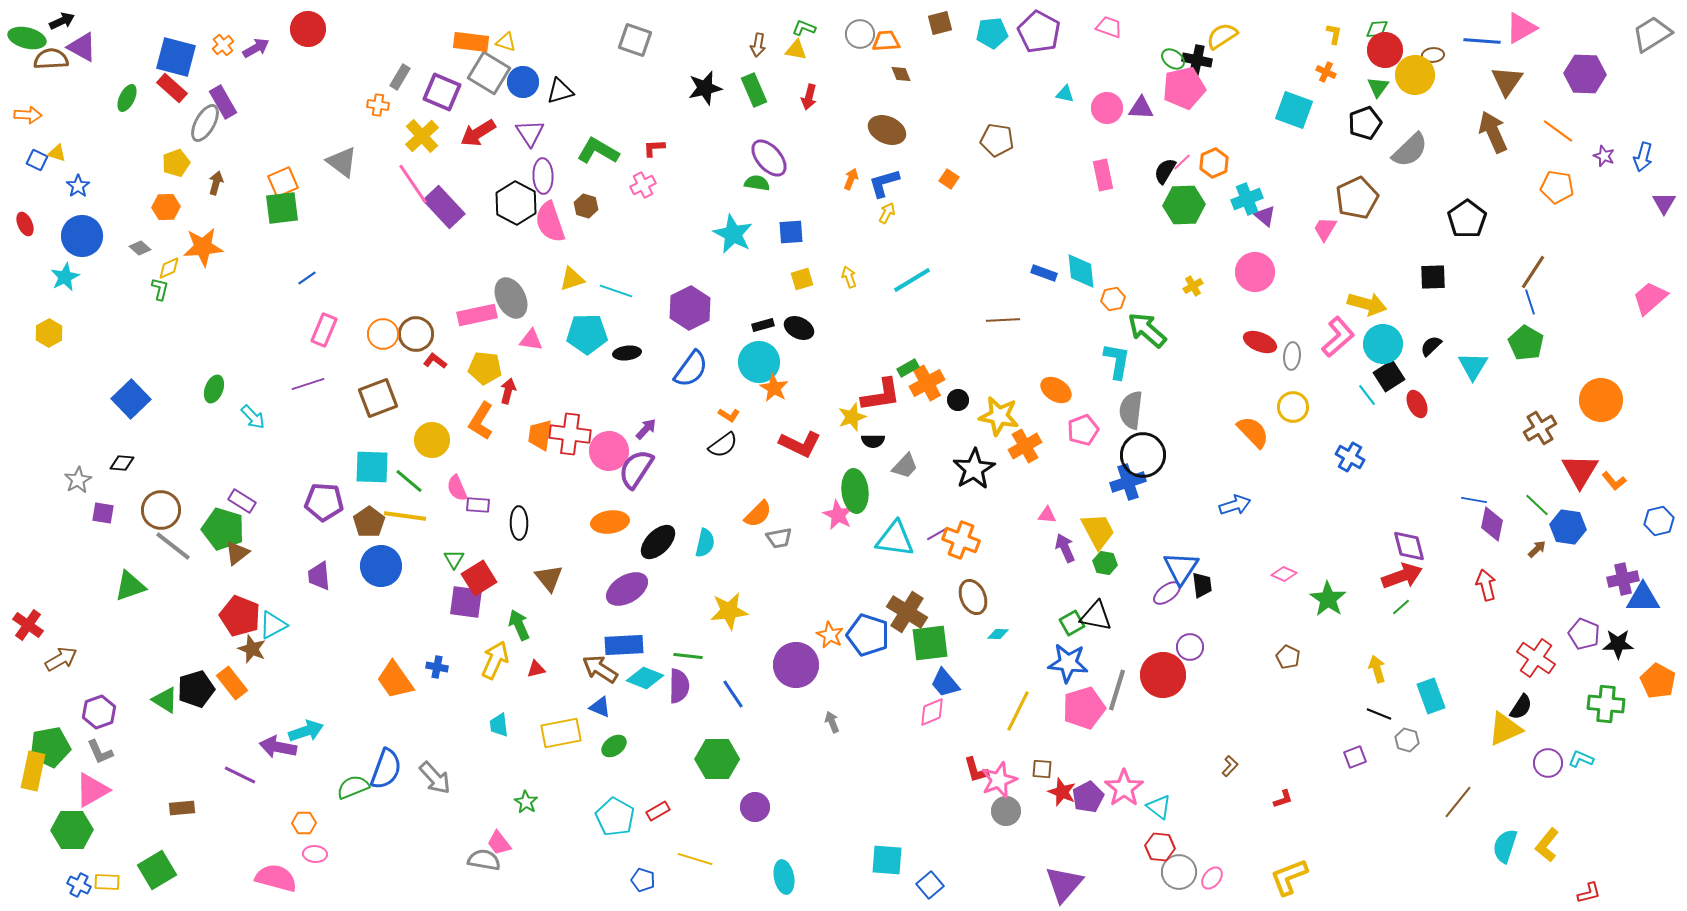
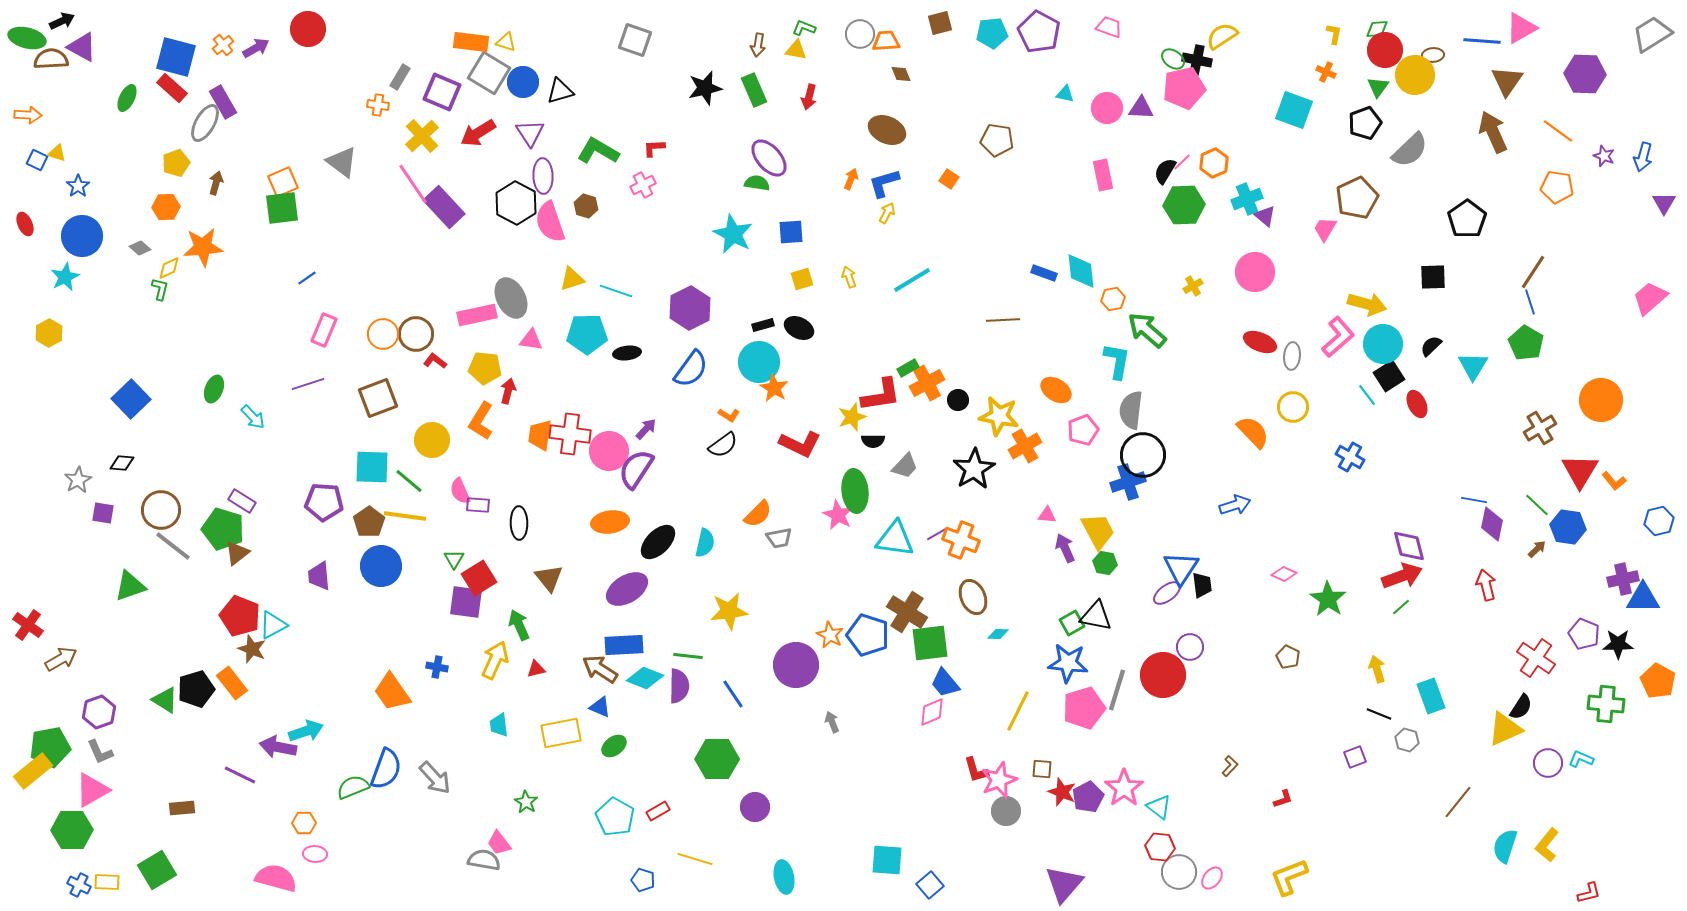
pink semicircle at (457, 488): moved 3 px right, 3 px down
orange trapezoid at (395, 680): moved 3 px left, 12 px down
yellow rectangle at (33, 771): rotated 39 degrees clockwise
